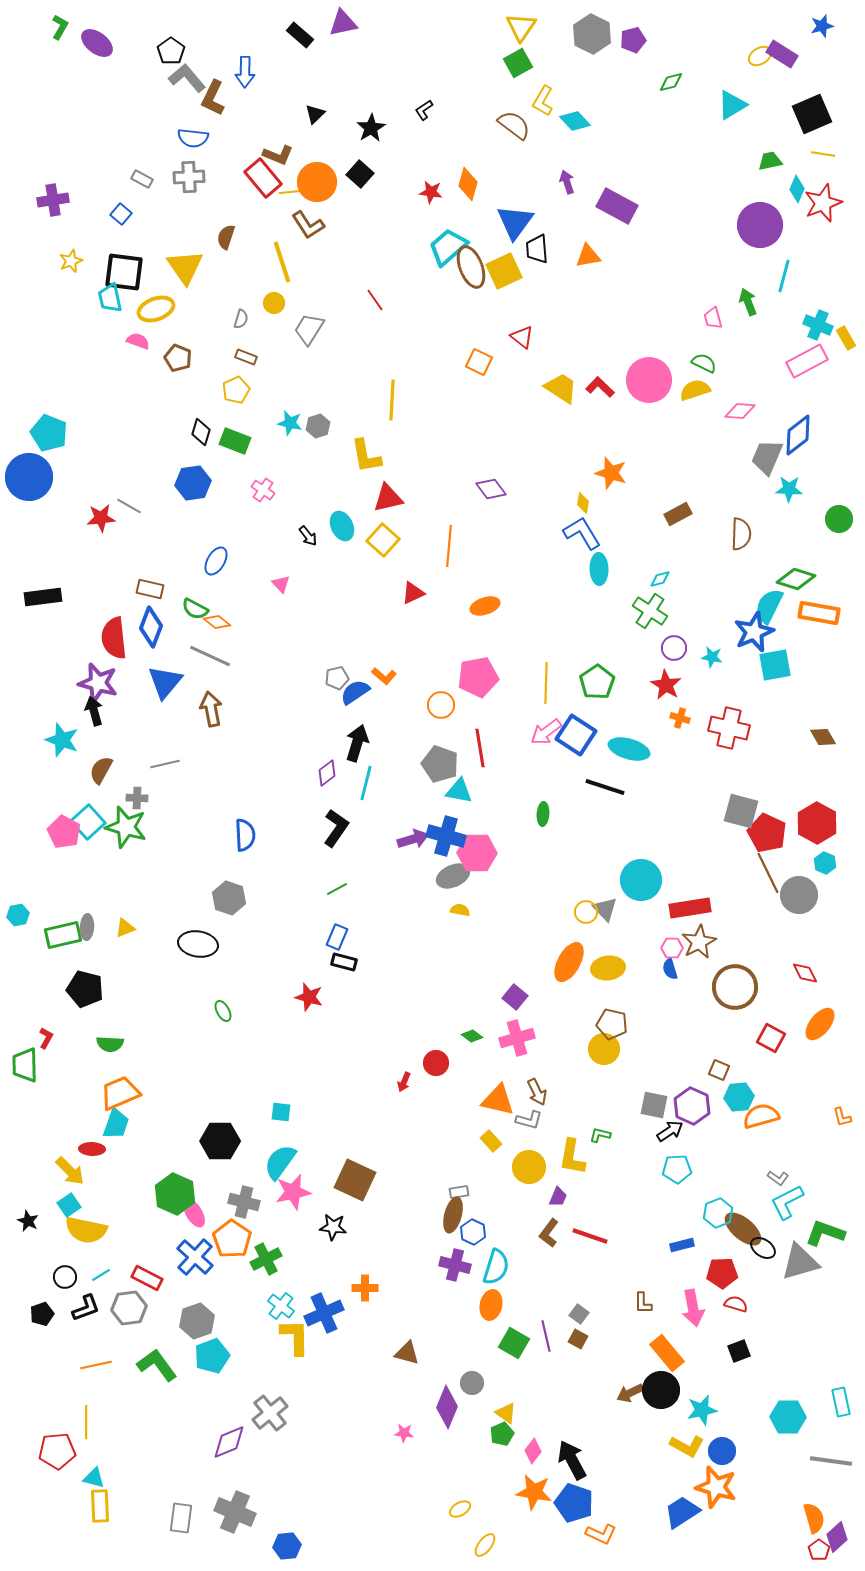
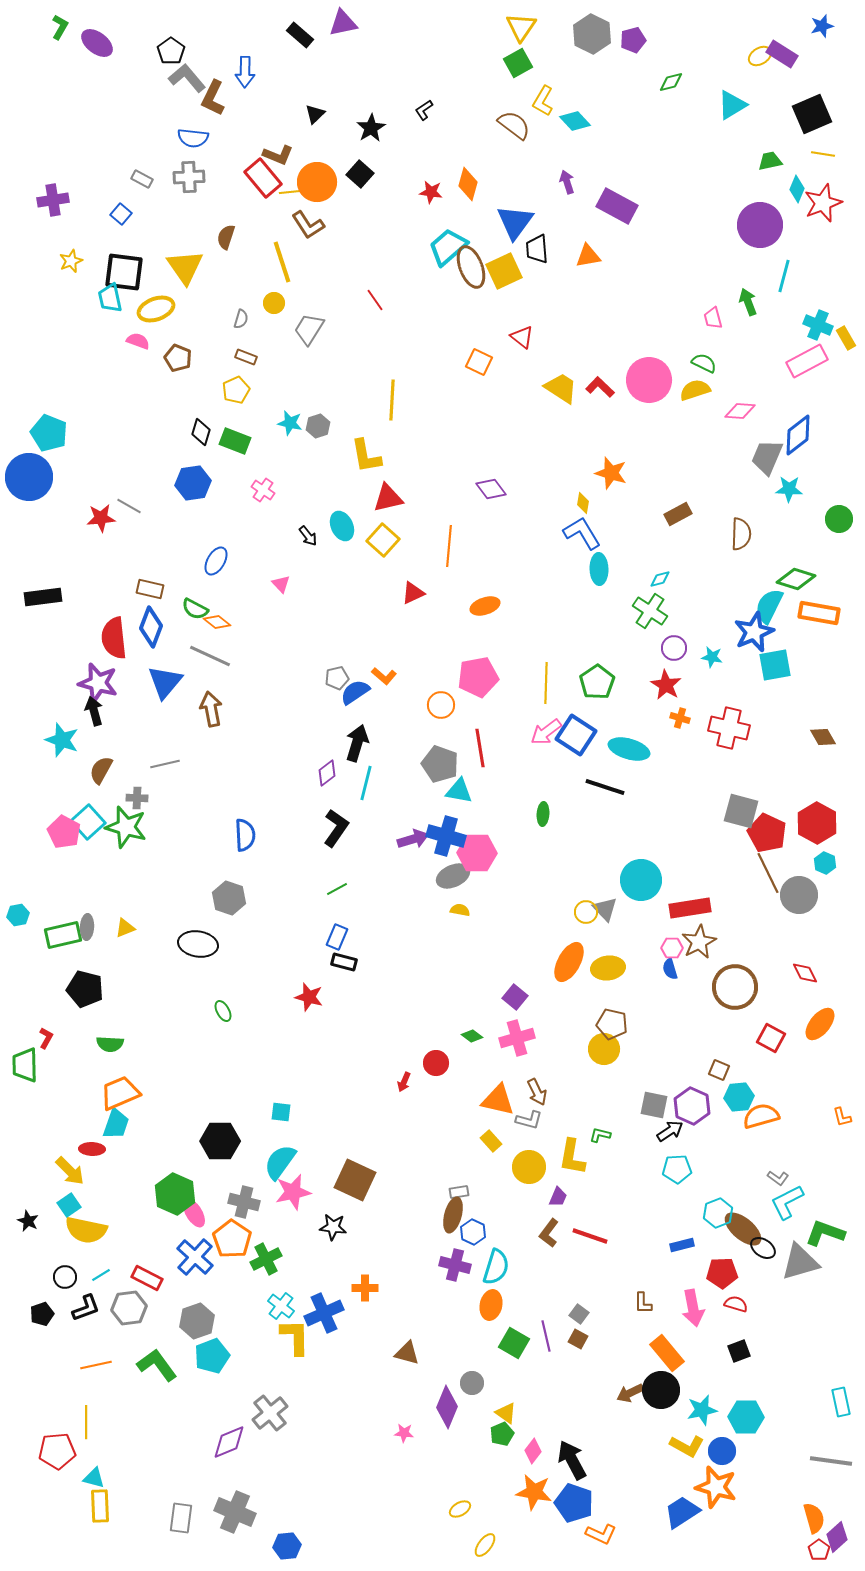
cyan hexagon at (788, 1417): moved 42 px left
